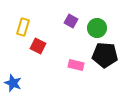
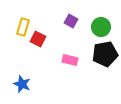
green circle: moved 4 px right, 1 px up
red square: moved 7 px up
black pentagon: moved 1 px up; rotated 15 degrees counterclockwise
pink rectangle: moved 6 px left, 5 px up
blue star: moved 9 px right, 1 px down
